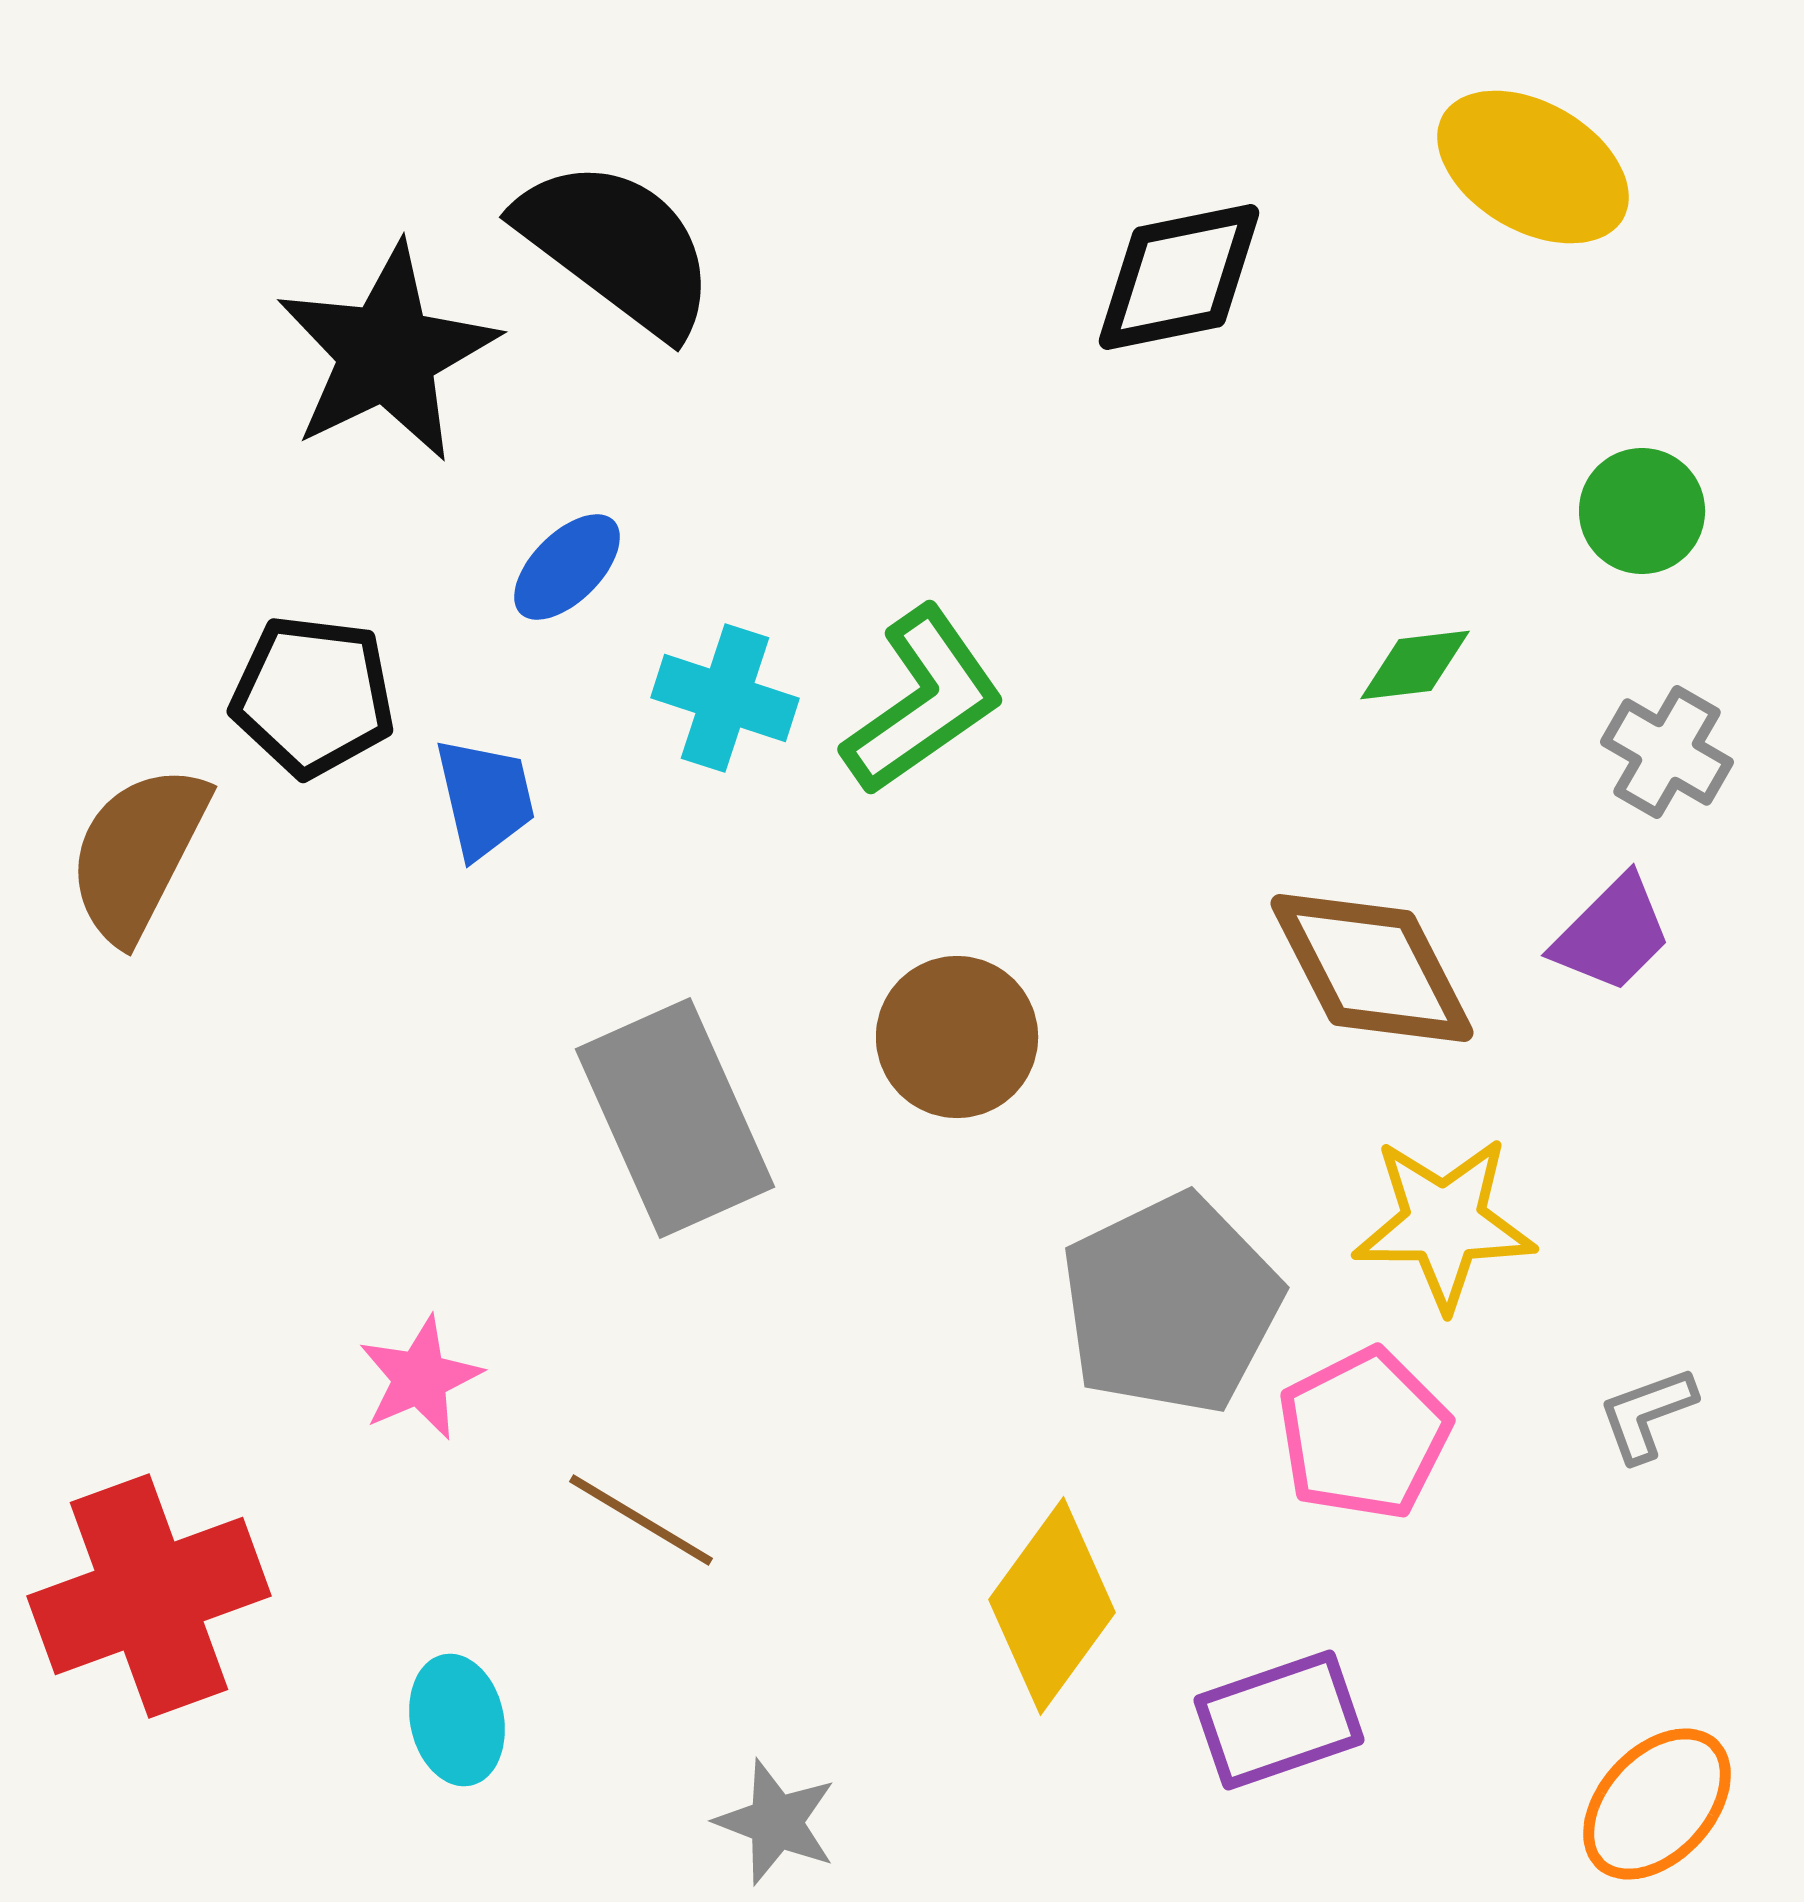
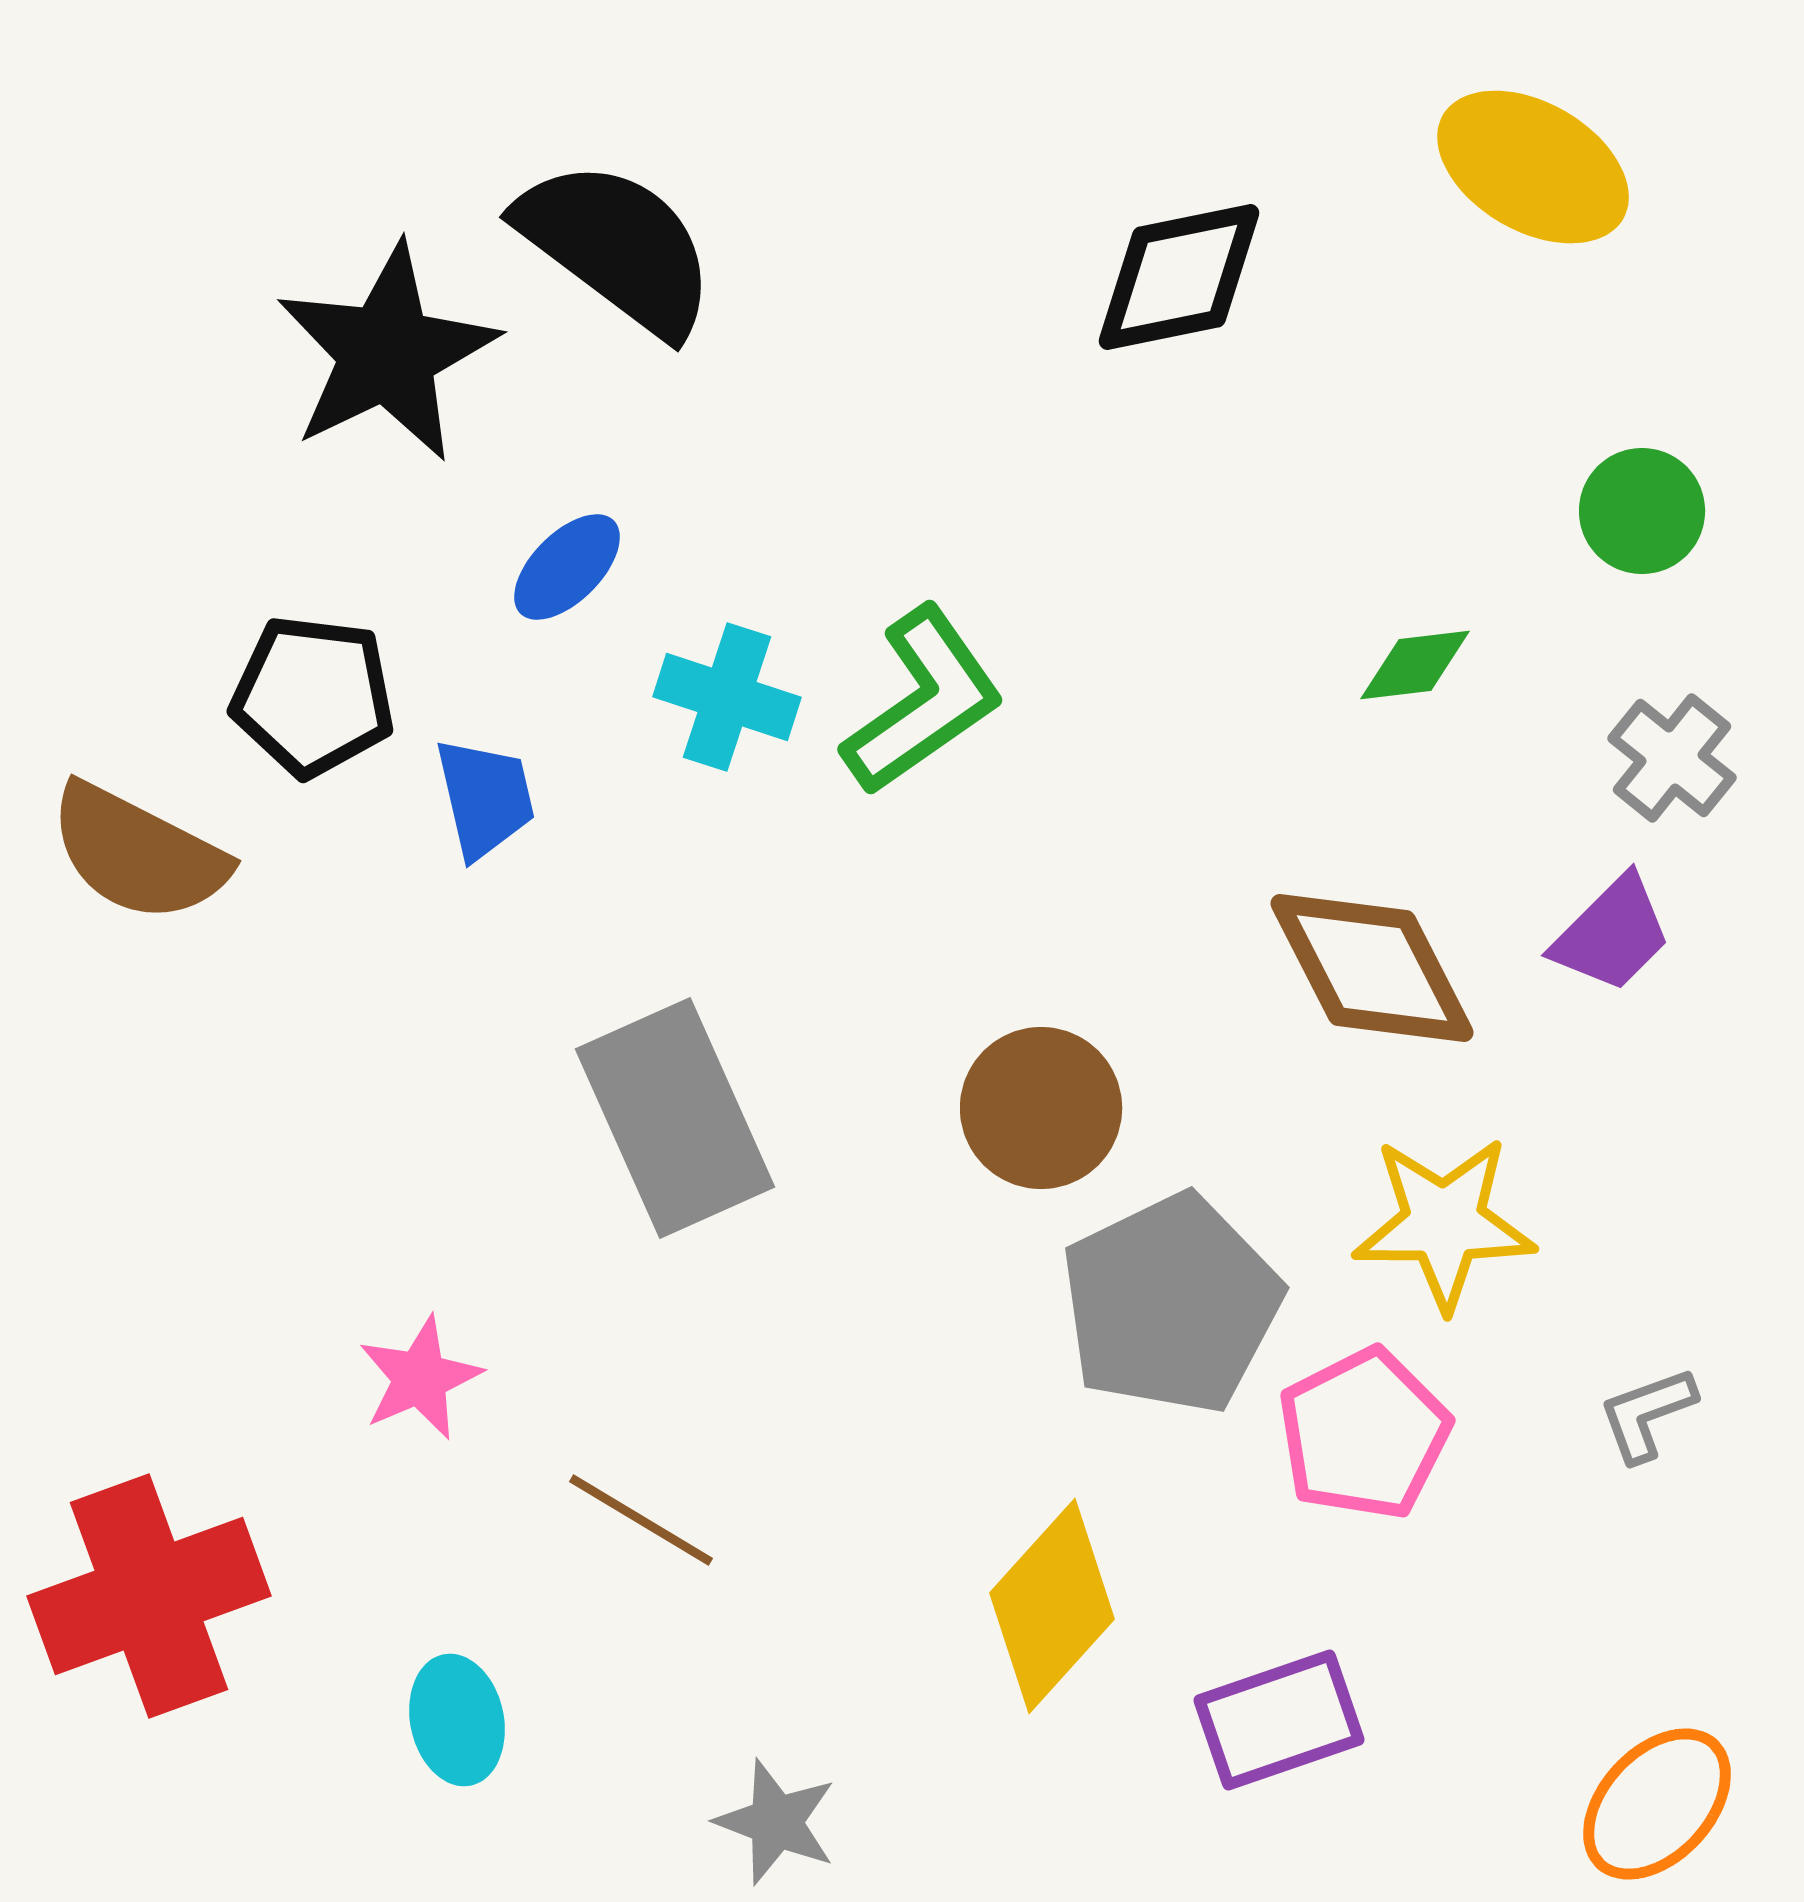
cyan cross: moved 2 px right, 1 px up
gray cross: moved 5 px right, 6 px down; rotated 9 degrees clockwise
brown semicircle: rotated 90 degrees counterclockwise
brown circle: moved 84 px right, 71 px down
yellow diamond: rotated 6 degrees clockwise
